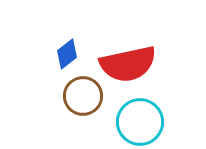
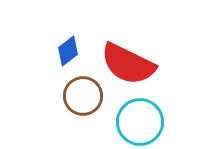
blue diamond: moved 1 px right, 3 px up
red semicircle: rotated 38 degrees clockwise
